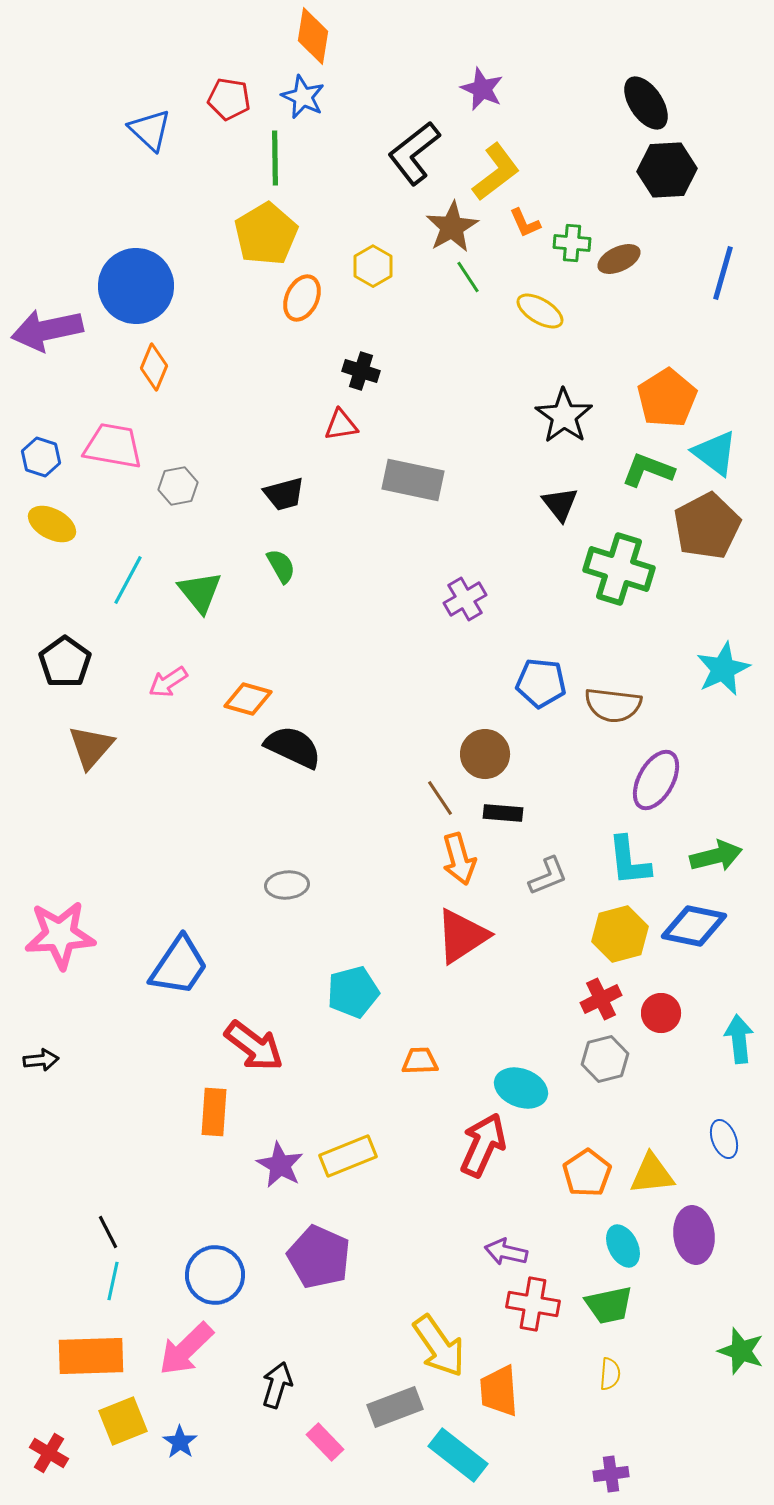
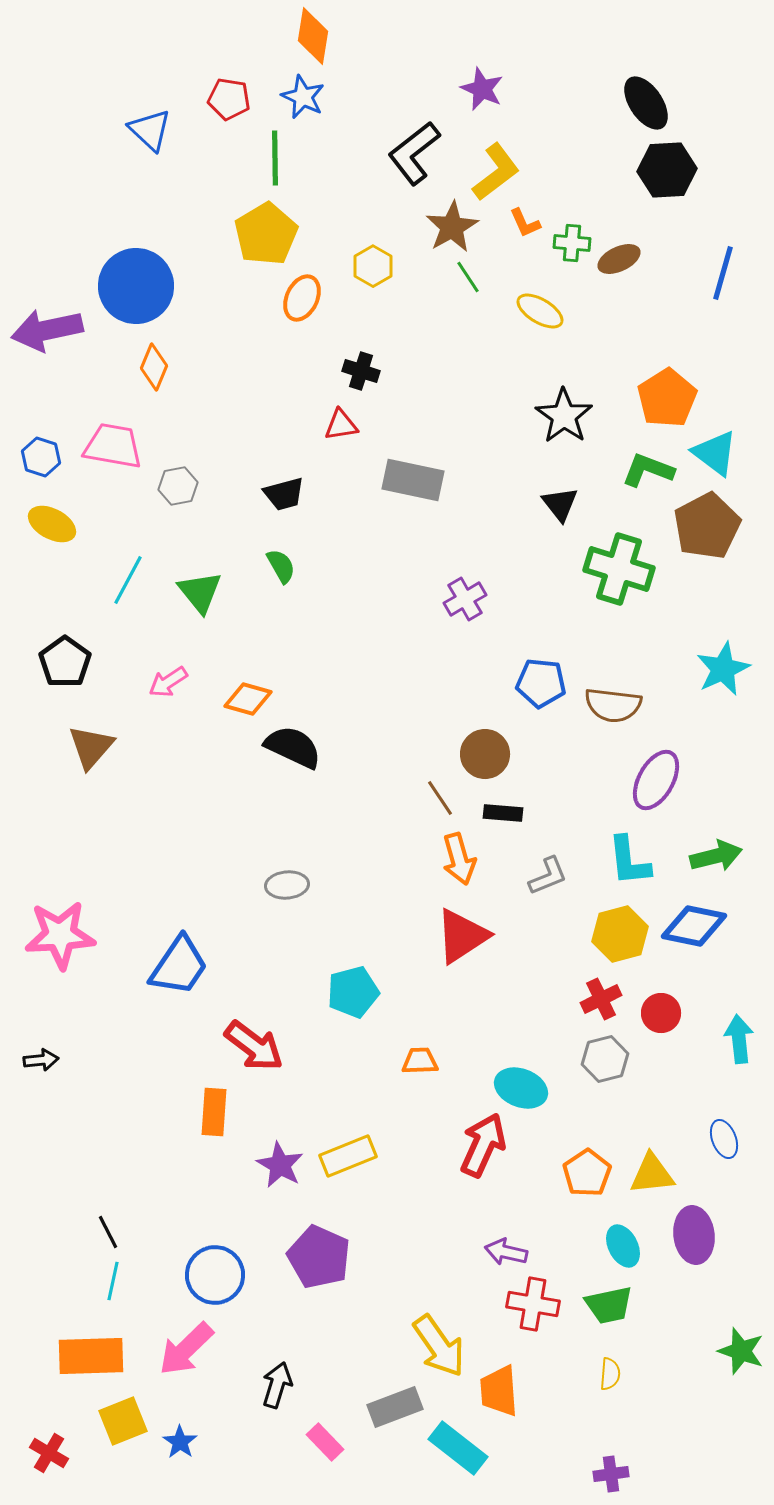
cyan rectangle at (458, 1455): moved 7 px up
